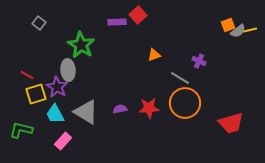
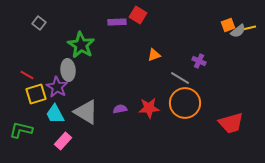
red square: rotated 18 degrees counterclockwise
yellow line: moved 1 px left, 2 px up
